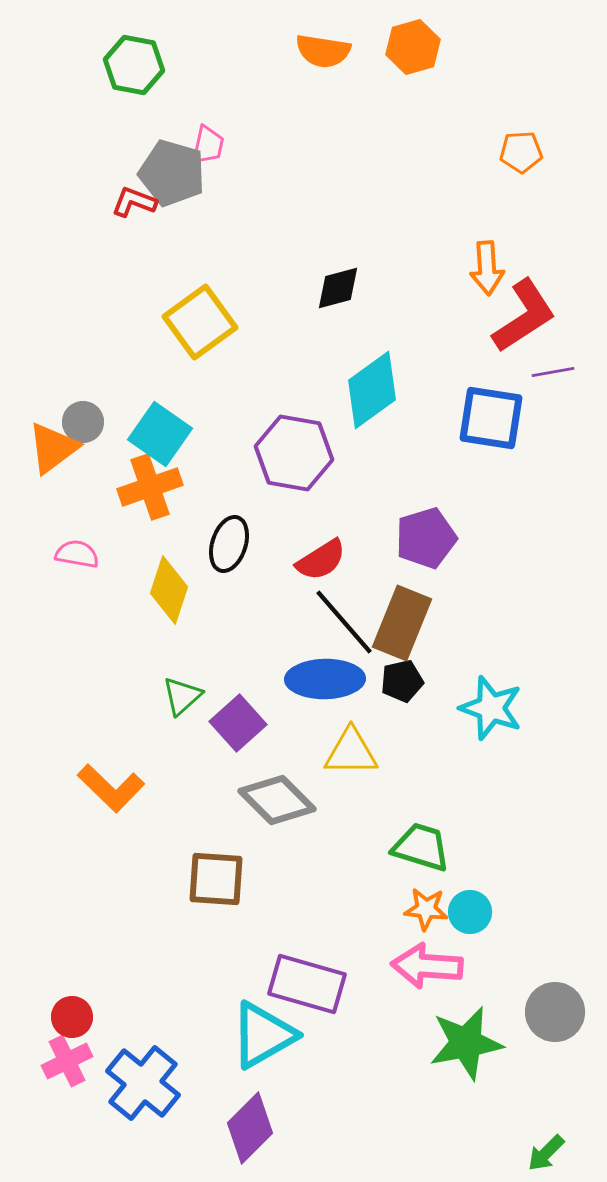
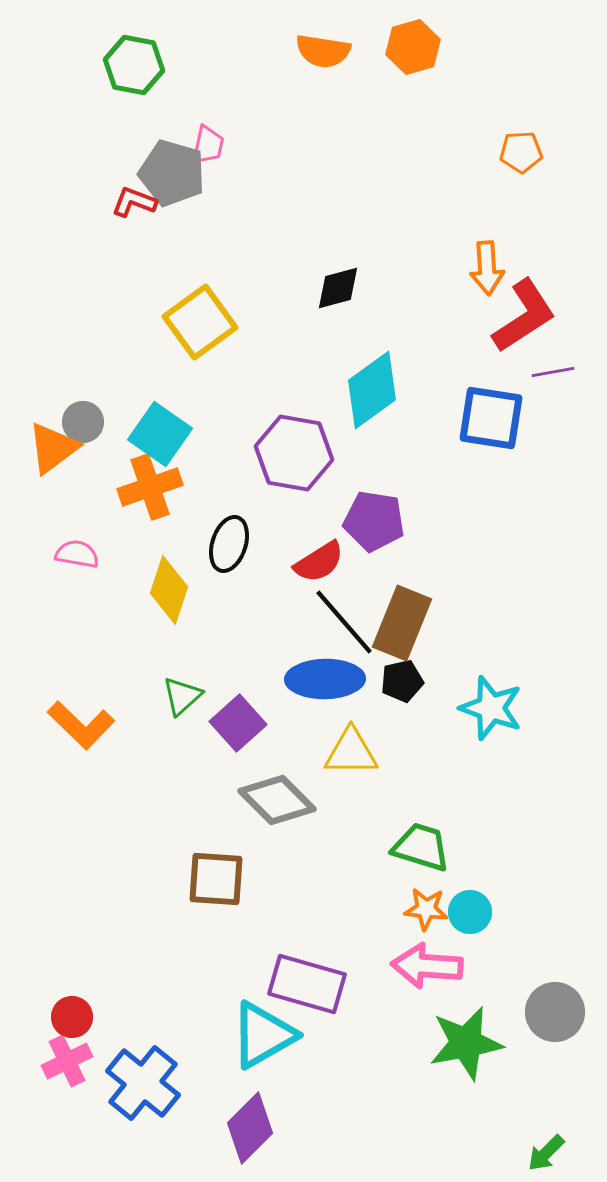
purple pentagon at (426, 538): moved 52 px left, 17 px up; rotated 26 degrees clockwise
red semicircle at (321, 560): moved 2 px left, 2 px down
orange L-shape at (111, 788): moved 30 px left, 63 px up
